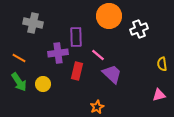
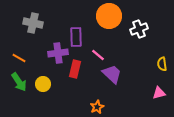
red rectangle: moved 2 px left, 2 px up
pink triangle: moved 2 px up
